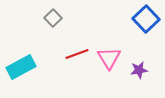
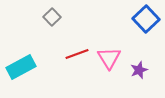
gray square: moved 1 px left, 1 px up
purple star: rotated 12 degrees counterclockwise
